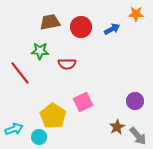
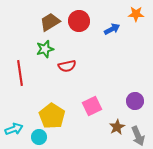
brown trapezoid: rotated 20 degrees counterclockwise
red circle: moved 2 px left, 6 px up
green star: moved 5 px right, 2 px up; rotated 18 degrees counterclockwise
red semicircle: moved 2 px down; rotated 12 degrees counterclockwise
red line: rotated 30 degrees clockwise
pink square: moved 9 px right, 4 px down
yellow pentagon: moved 1 px left
gray arrow: rotated 18 degrees clockwise
